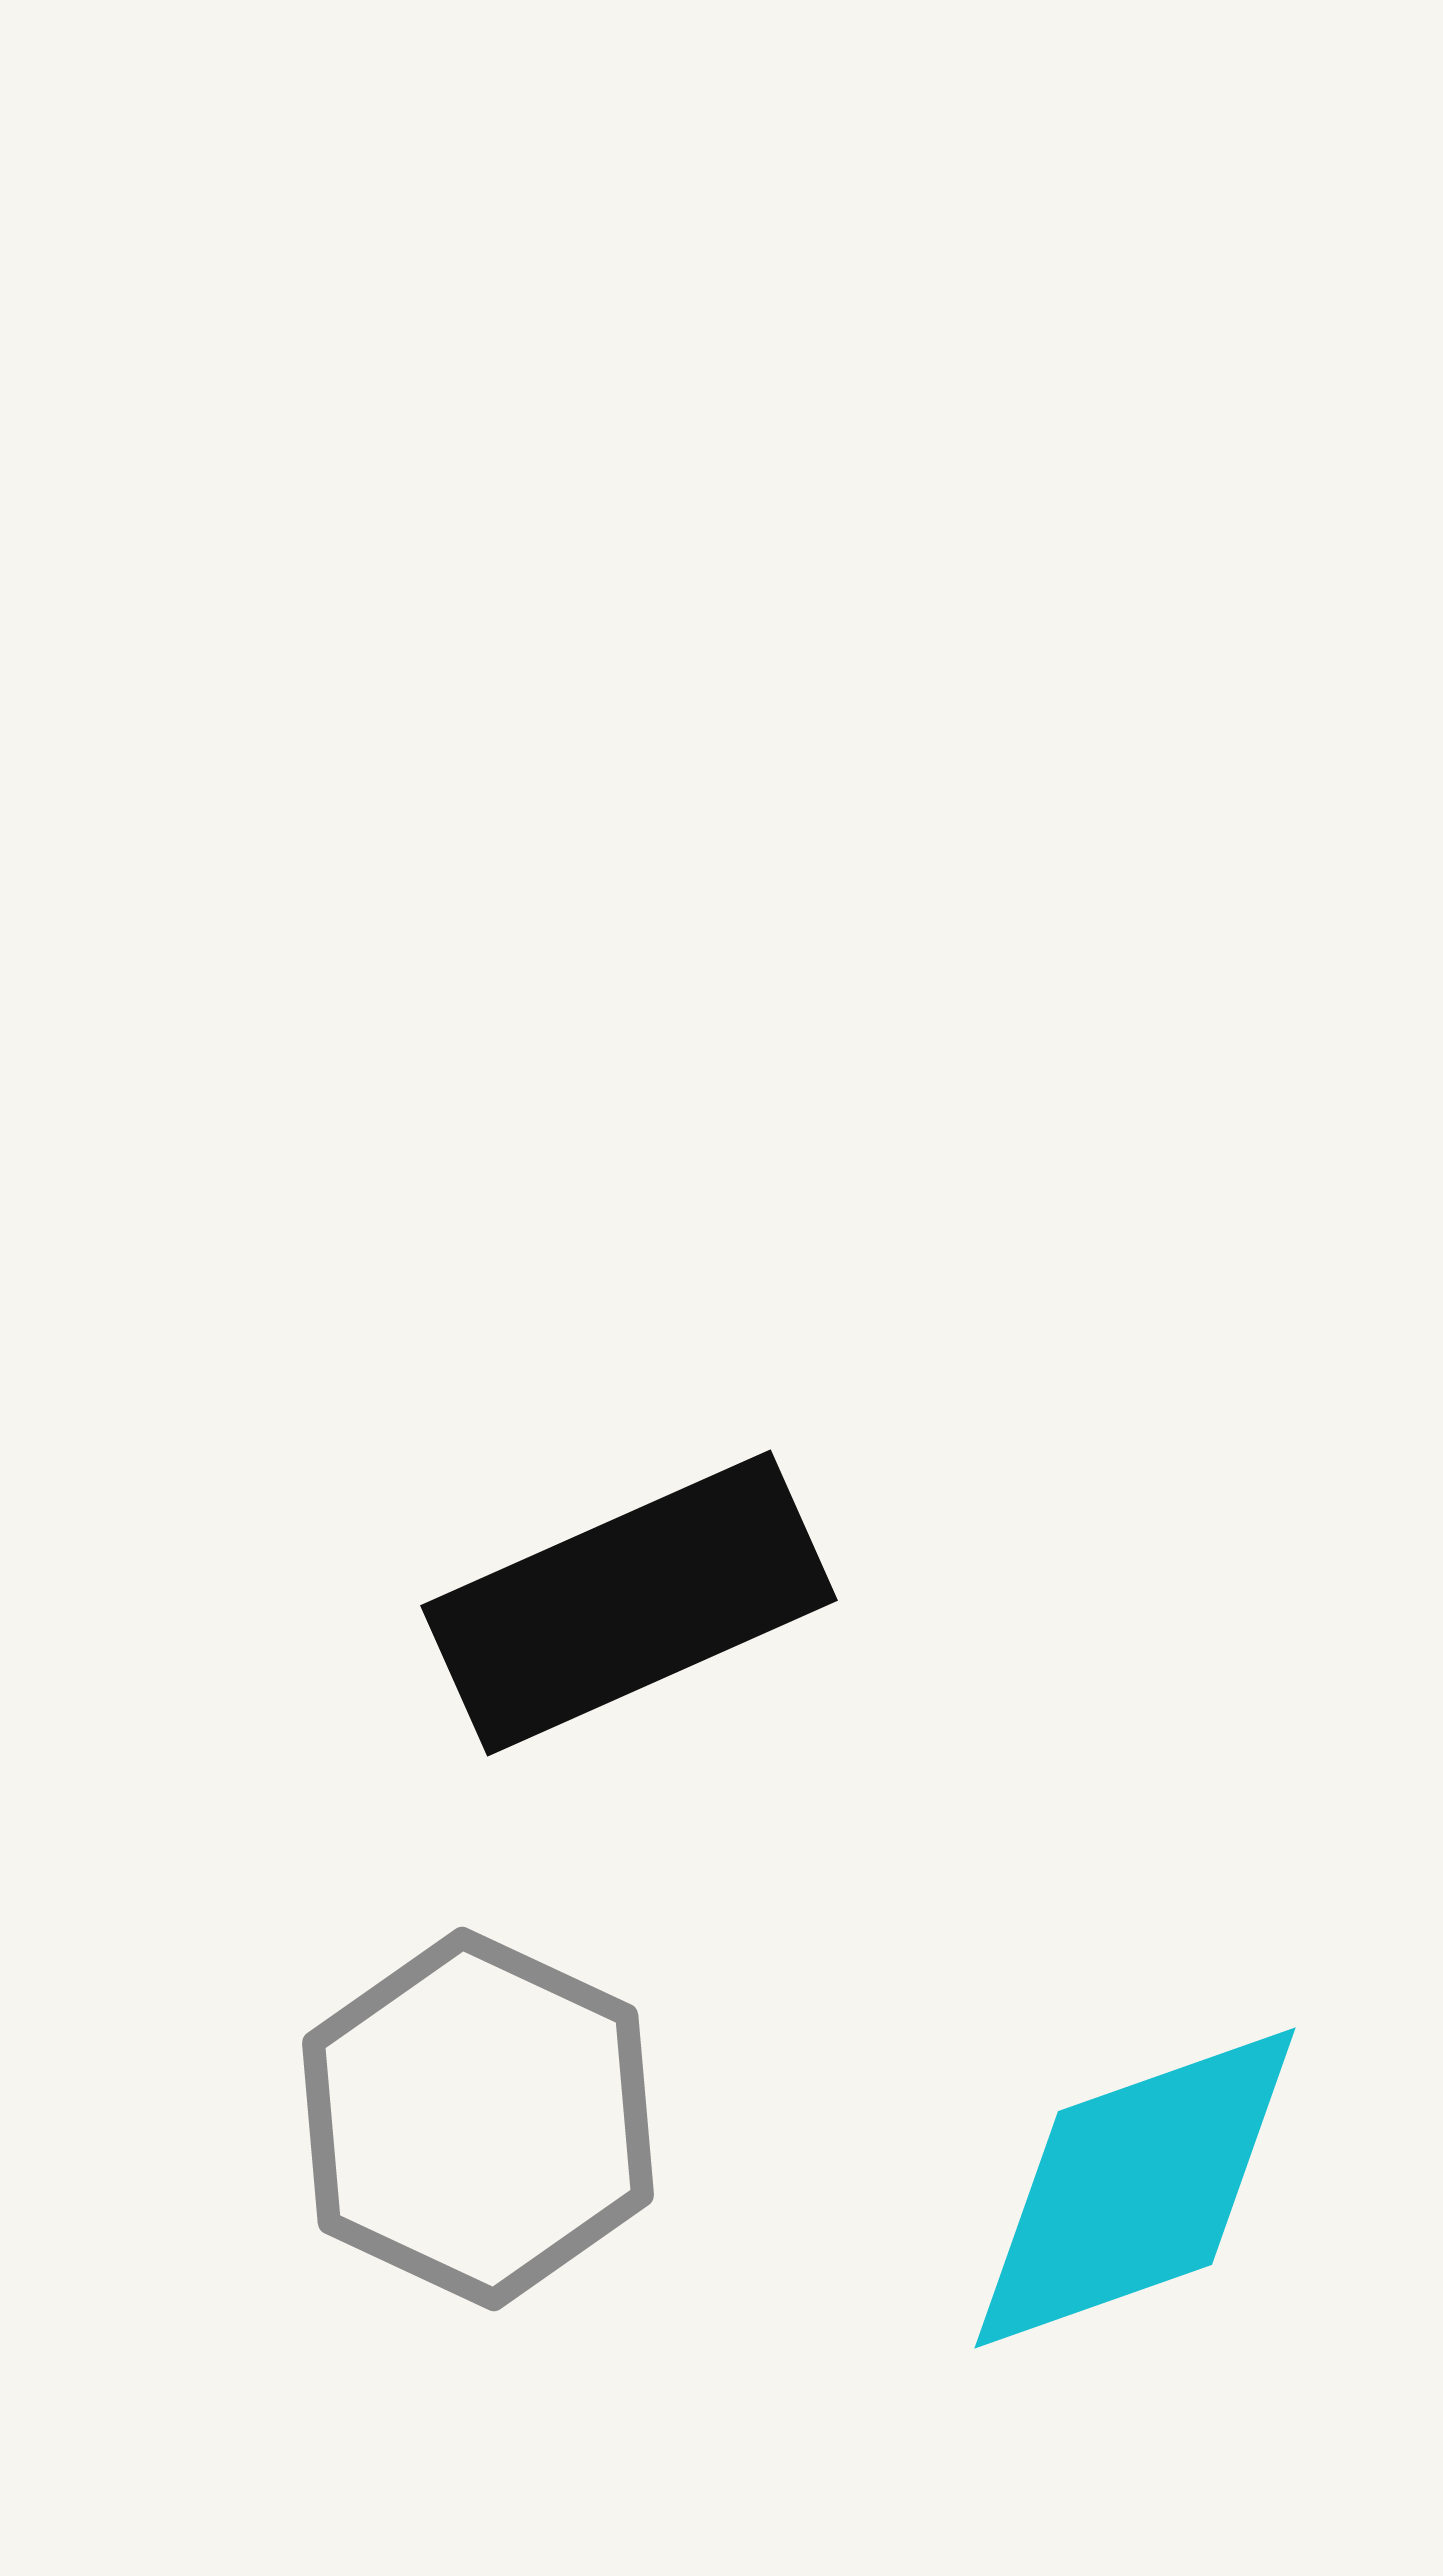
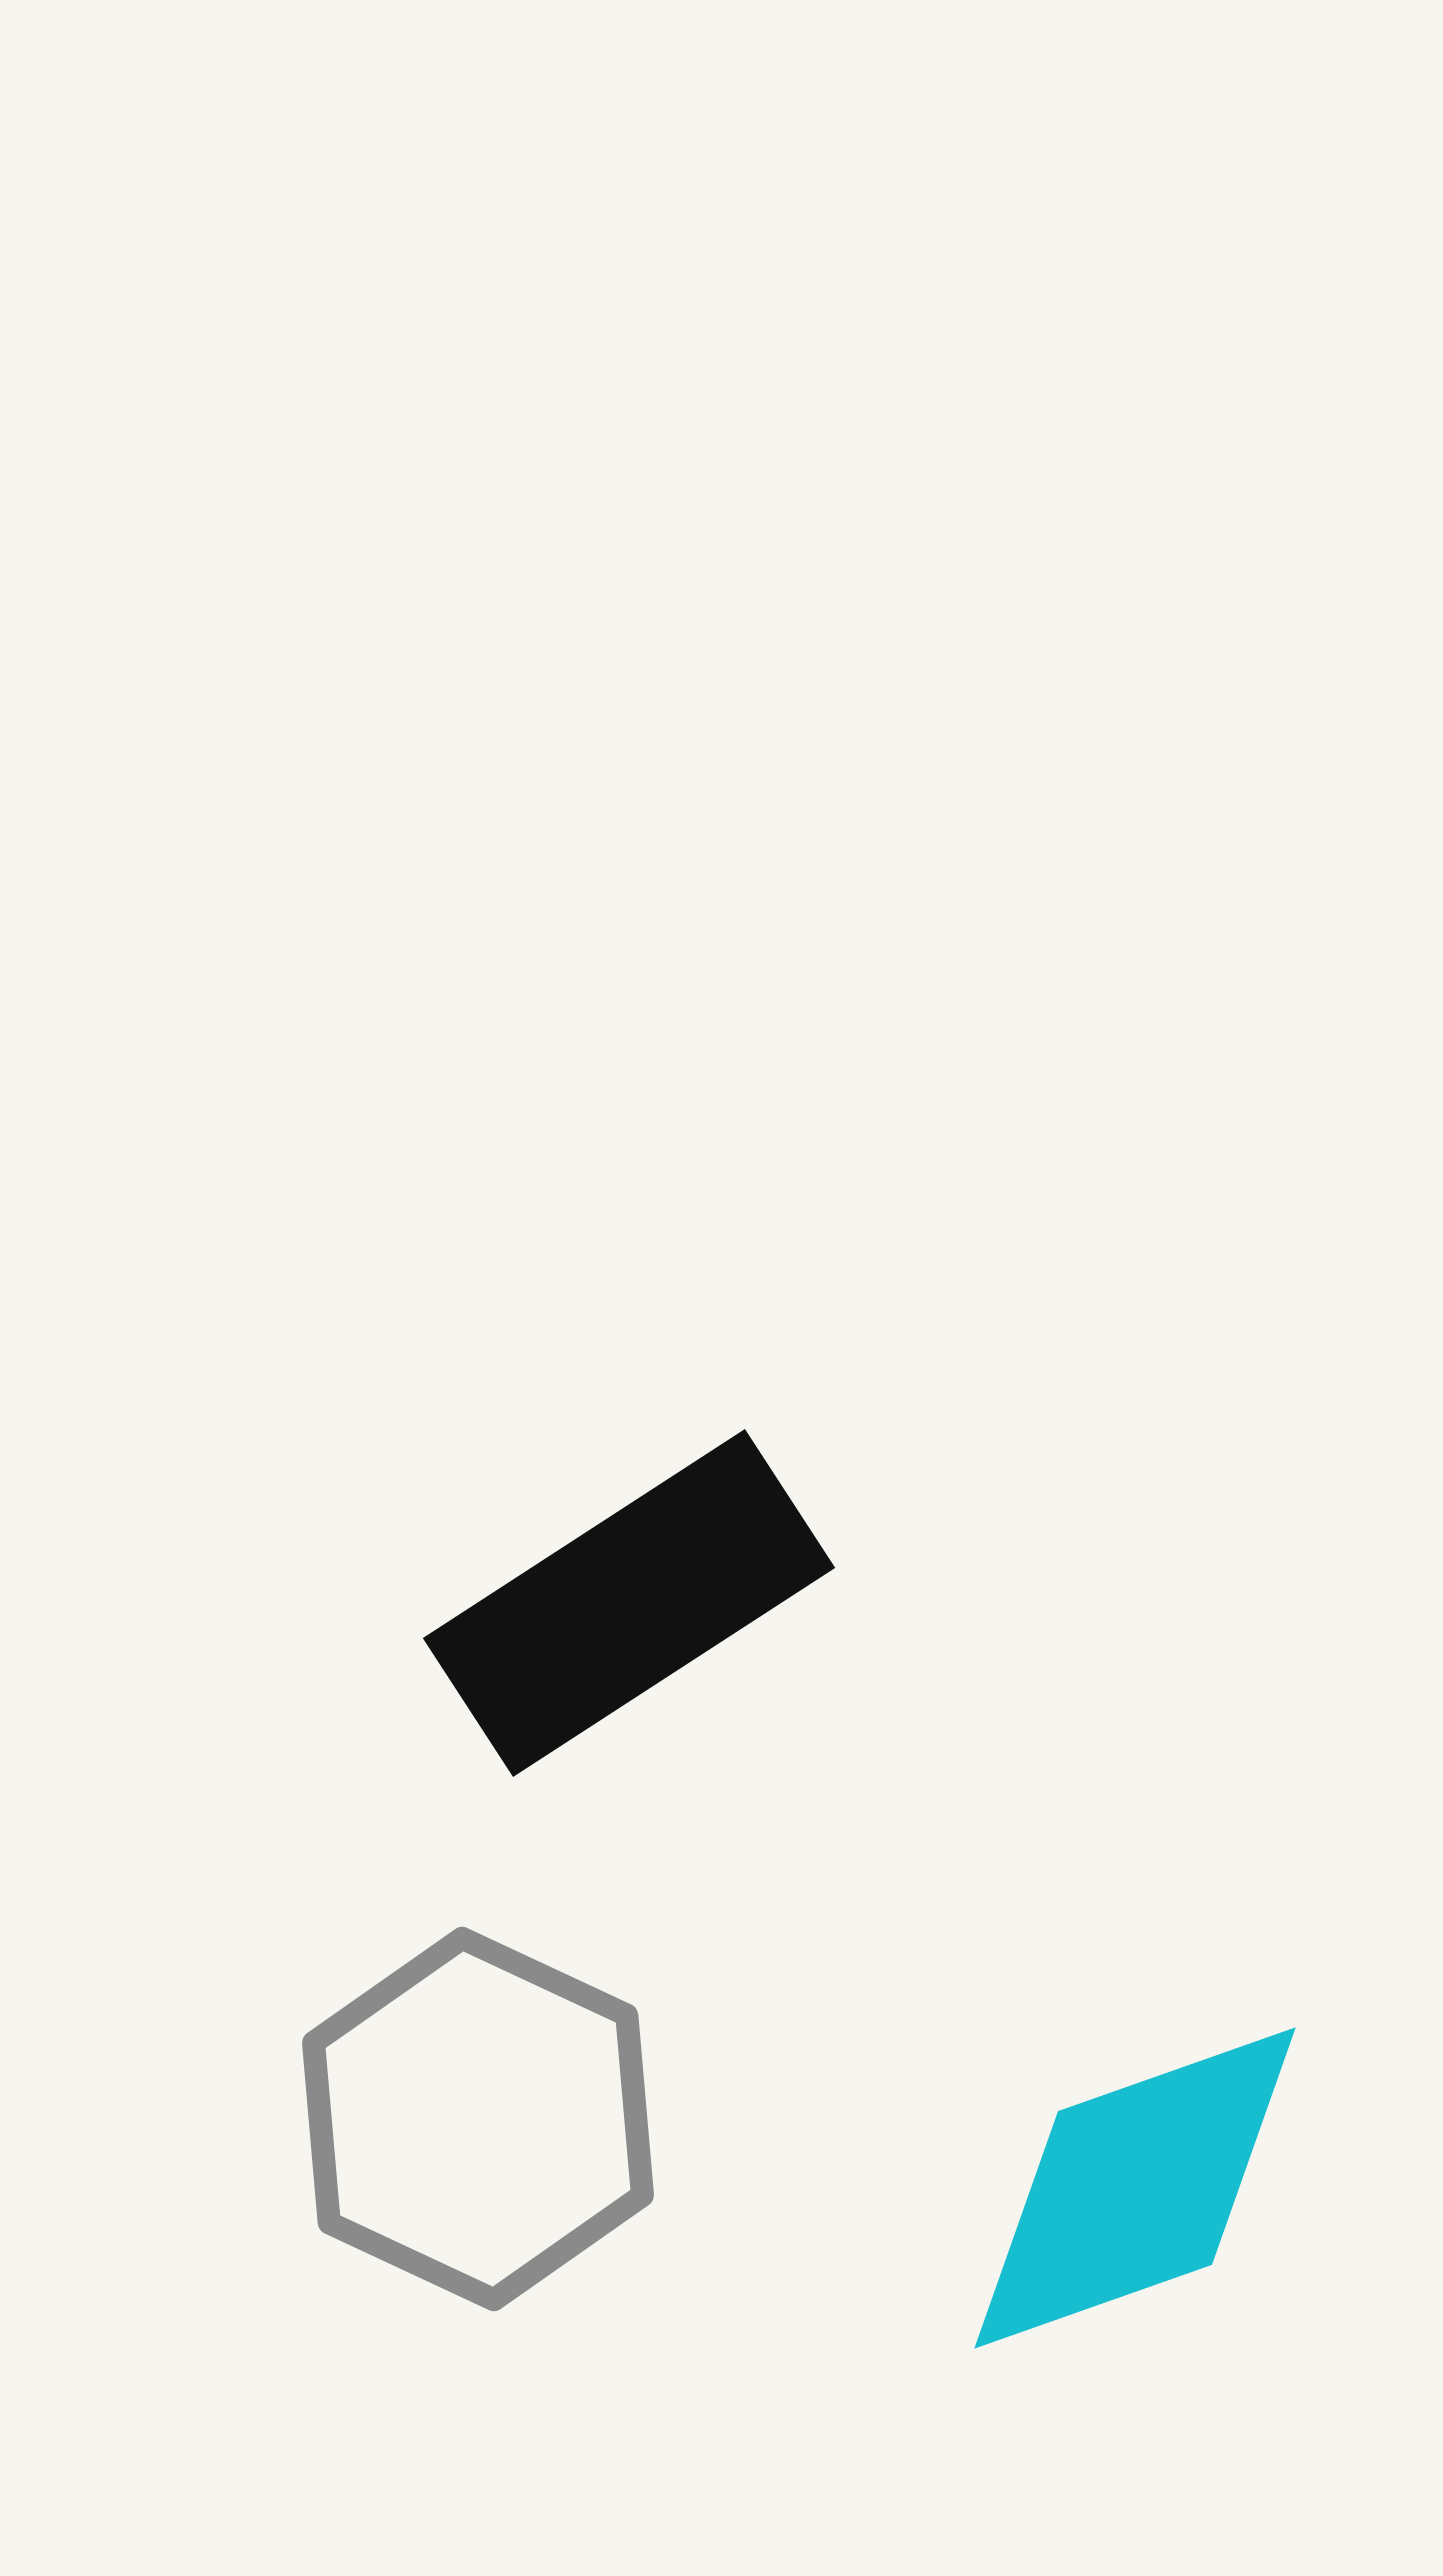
black rectangle: rotated 9 degrees counterclockwise
